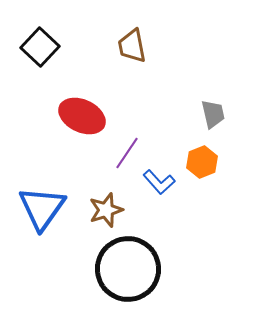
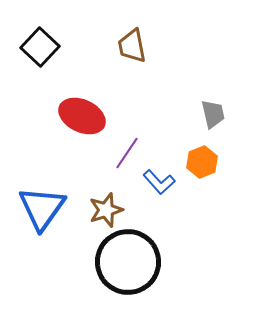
black circle: moved 7 px up
